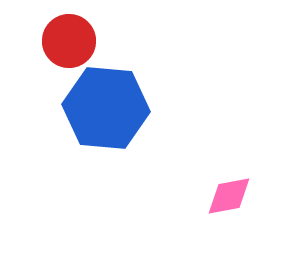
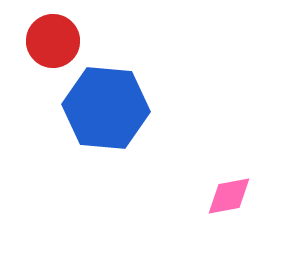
red circle: moved 16 px left
